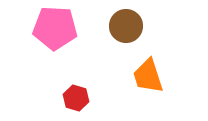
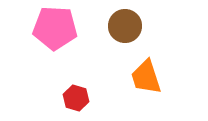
brown circle: moved 1 px left
orange trapezoid: moved 2 px left, 1 px down
